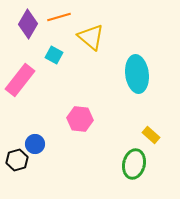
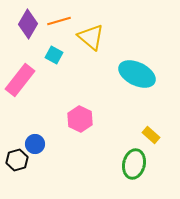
orange line: moved 4 px down
cyan ellipse: rotated 57 degrees counterclockwise
pink hexagon: rotated 20 degrees clockwise
